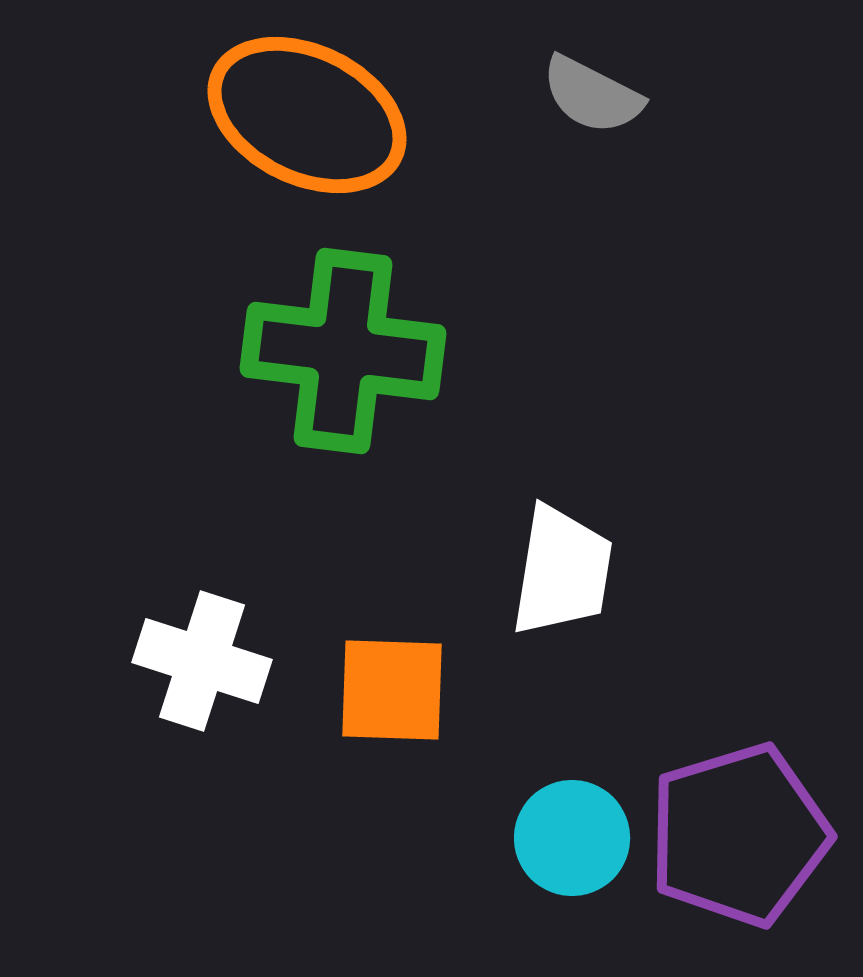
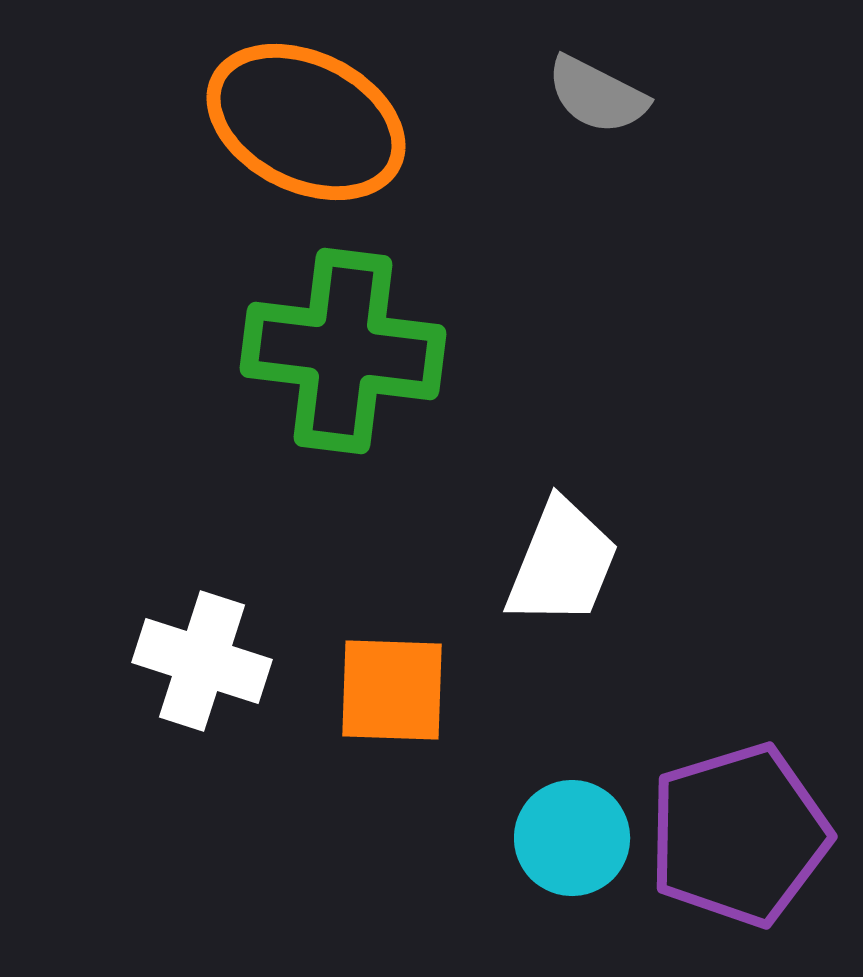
gray semicircle: moved 5 px right
orange ellipse: moved 1 px left, 7 px down
white trapezoid: moved 8 px up; rotated 13 degrees clockwise
